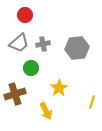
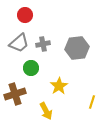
yellow star: moved 2 px up
